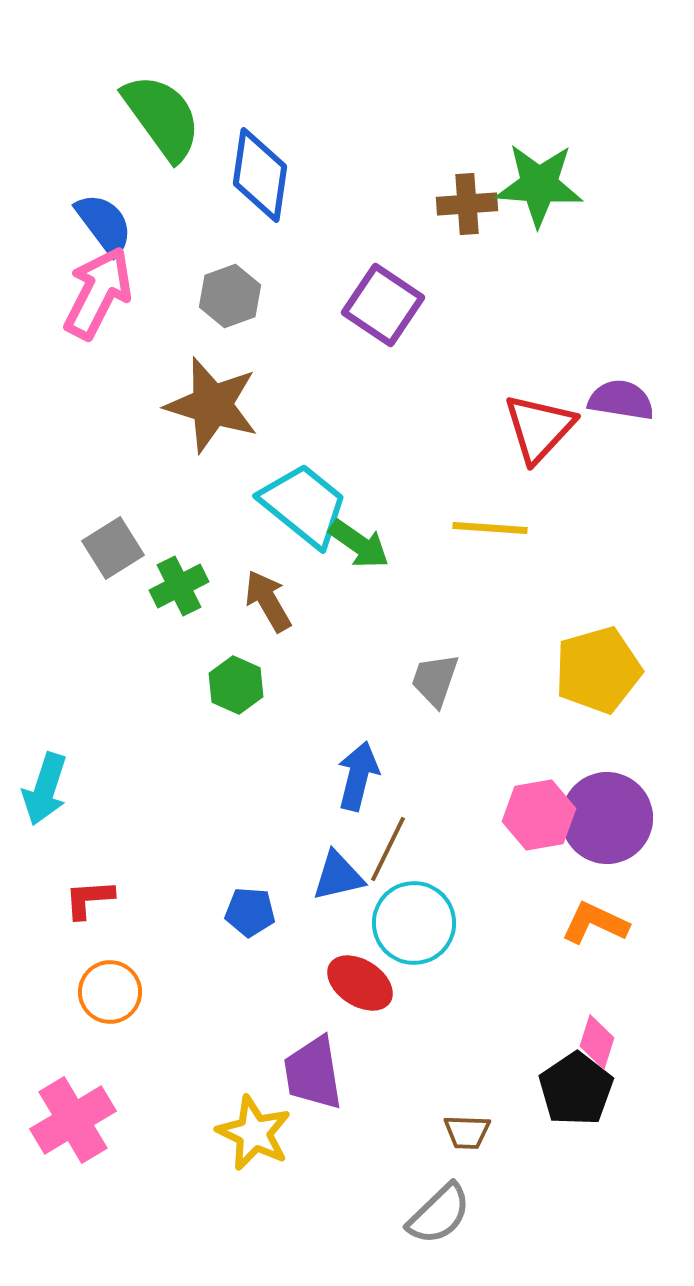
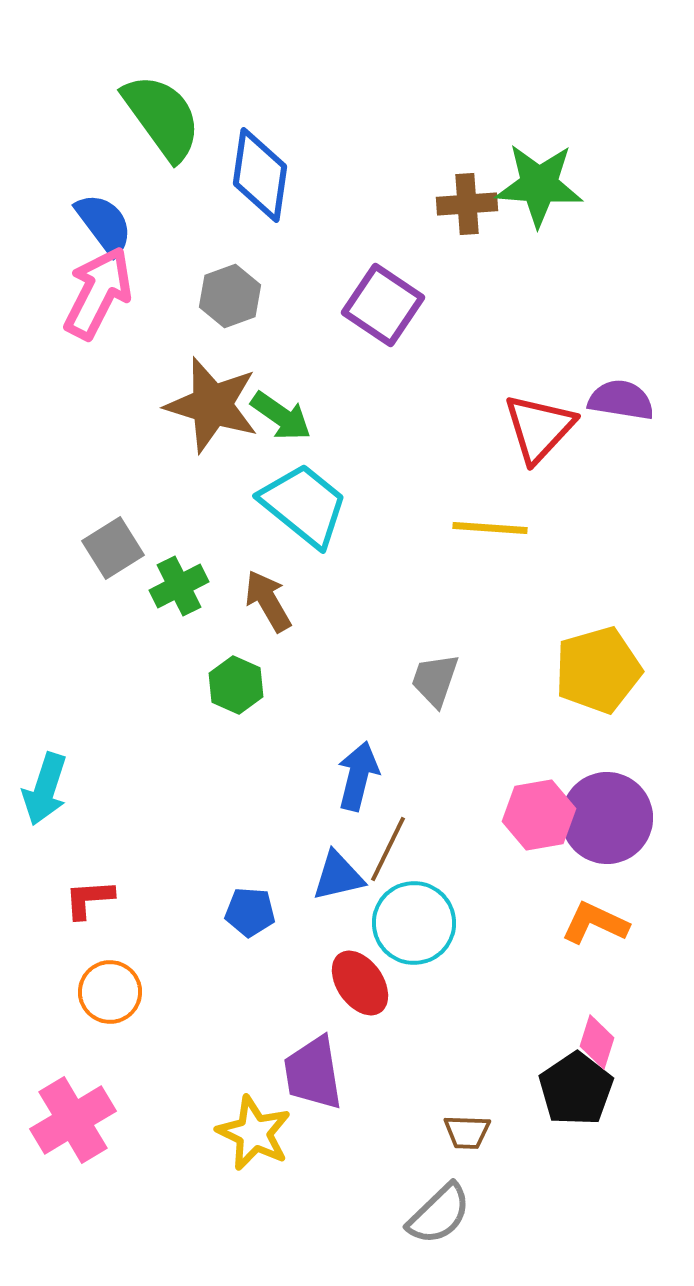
green arrow: moved 78 px left, 128 px up
red ellipse: rotated 22 degrees clockwise
